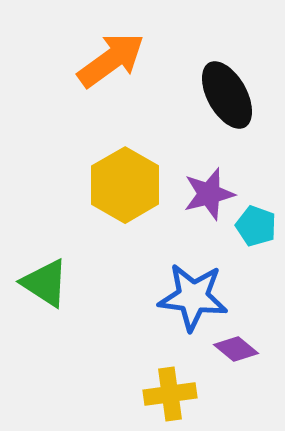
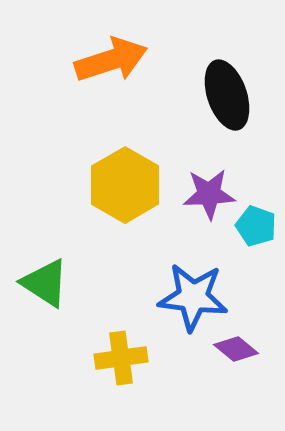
orange arrow: rotated 18 degrees clockwise
black ellipse: rotated 10 degrees clockwise
purple star: rotated 12 degrees clockwise
yellow cross: moved 49 px left, 36 px up
